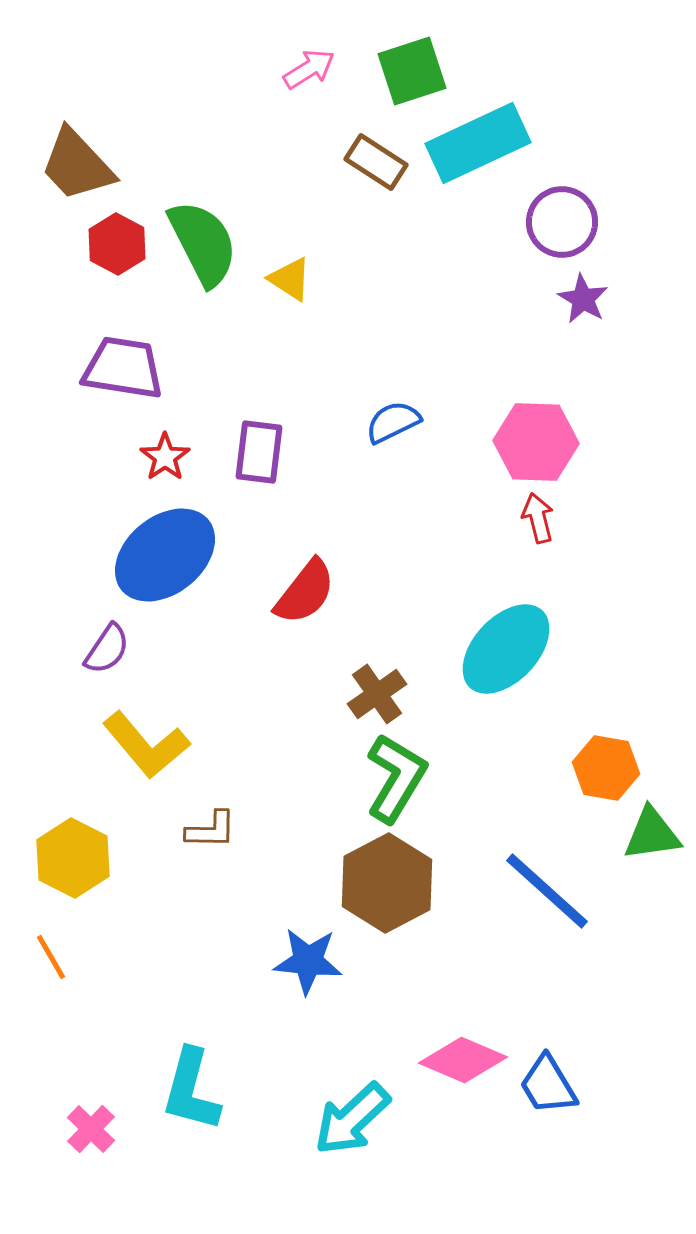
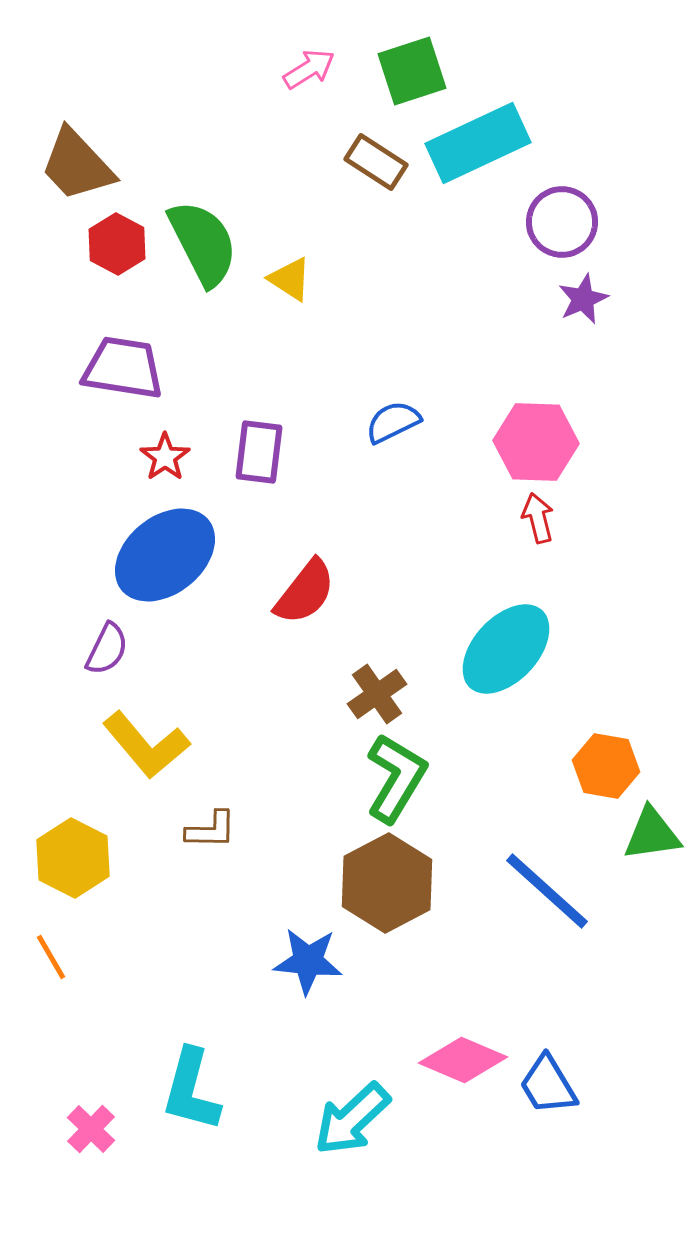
purple star: rotated 18 degrees clockwise
purple semicircle: rotated 8 degrees counterclockwise
orange hexagon: moved 2 px up
